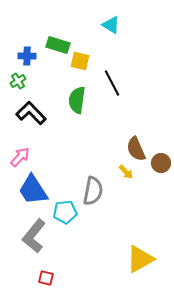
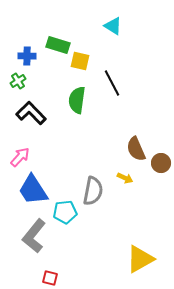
cyan triangle: moved 2 px right, 1 px down
yellow arrow: moved 1 px left, 6 px down; rotated 21 degrees counterclockwise
red square: moved 4 px right
